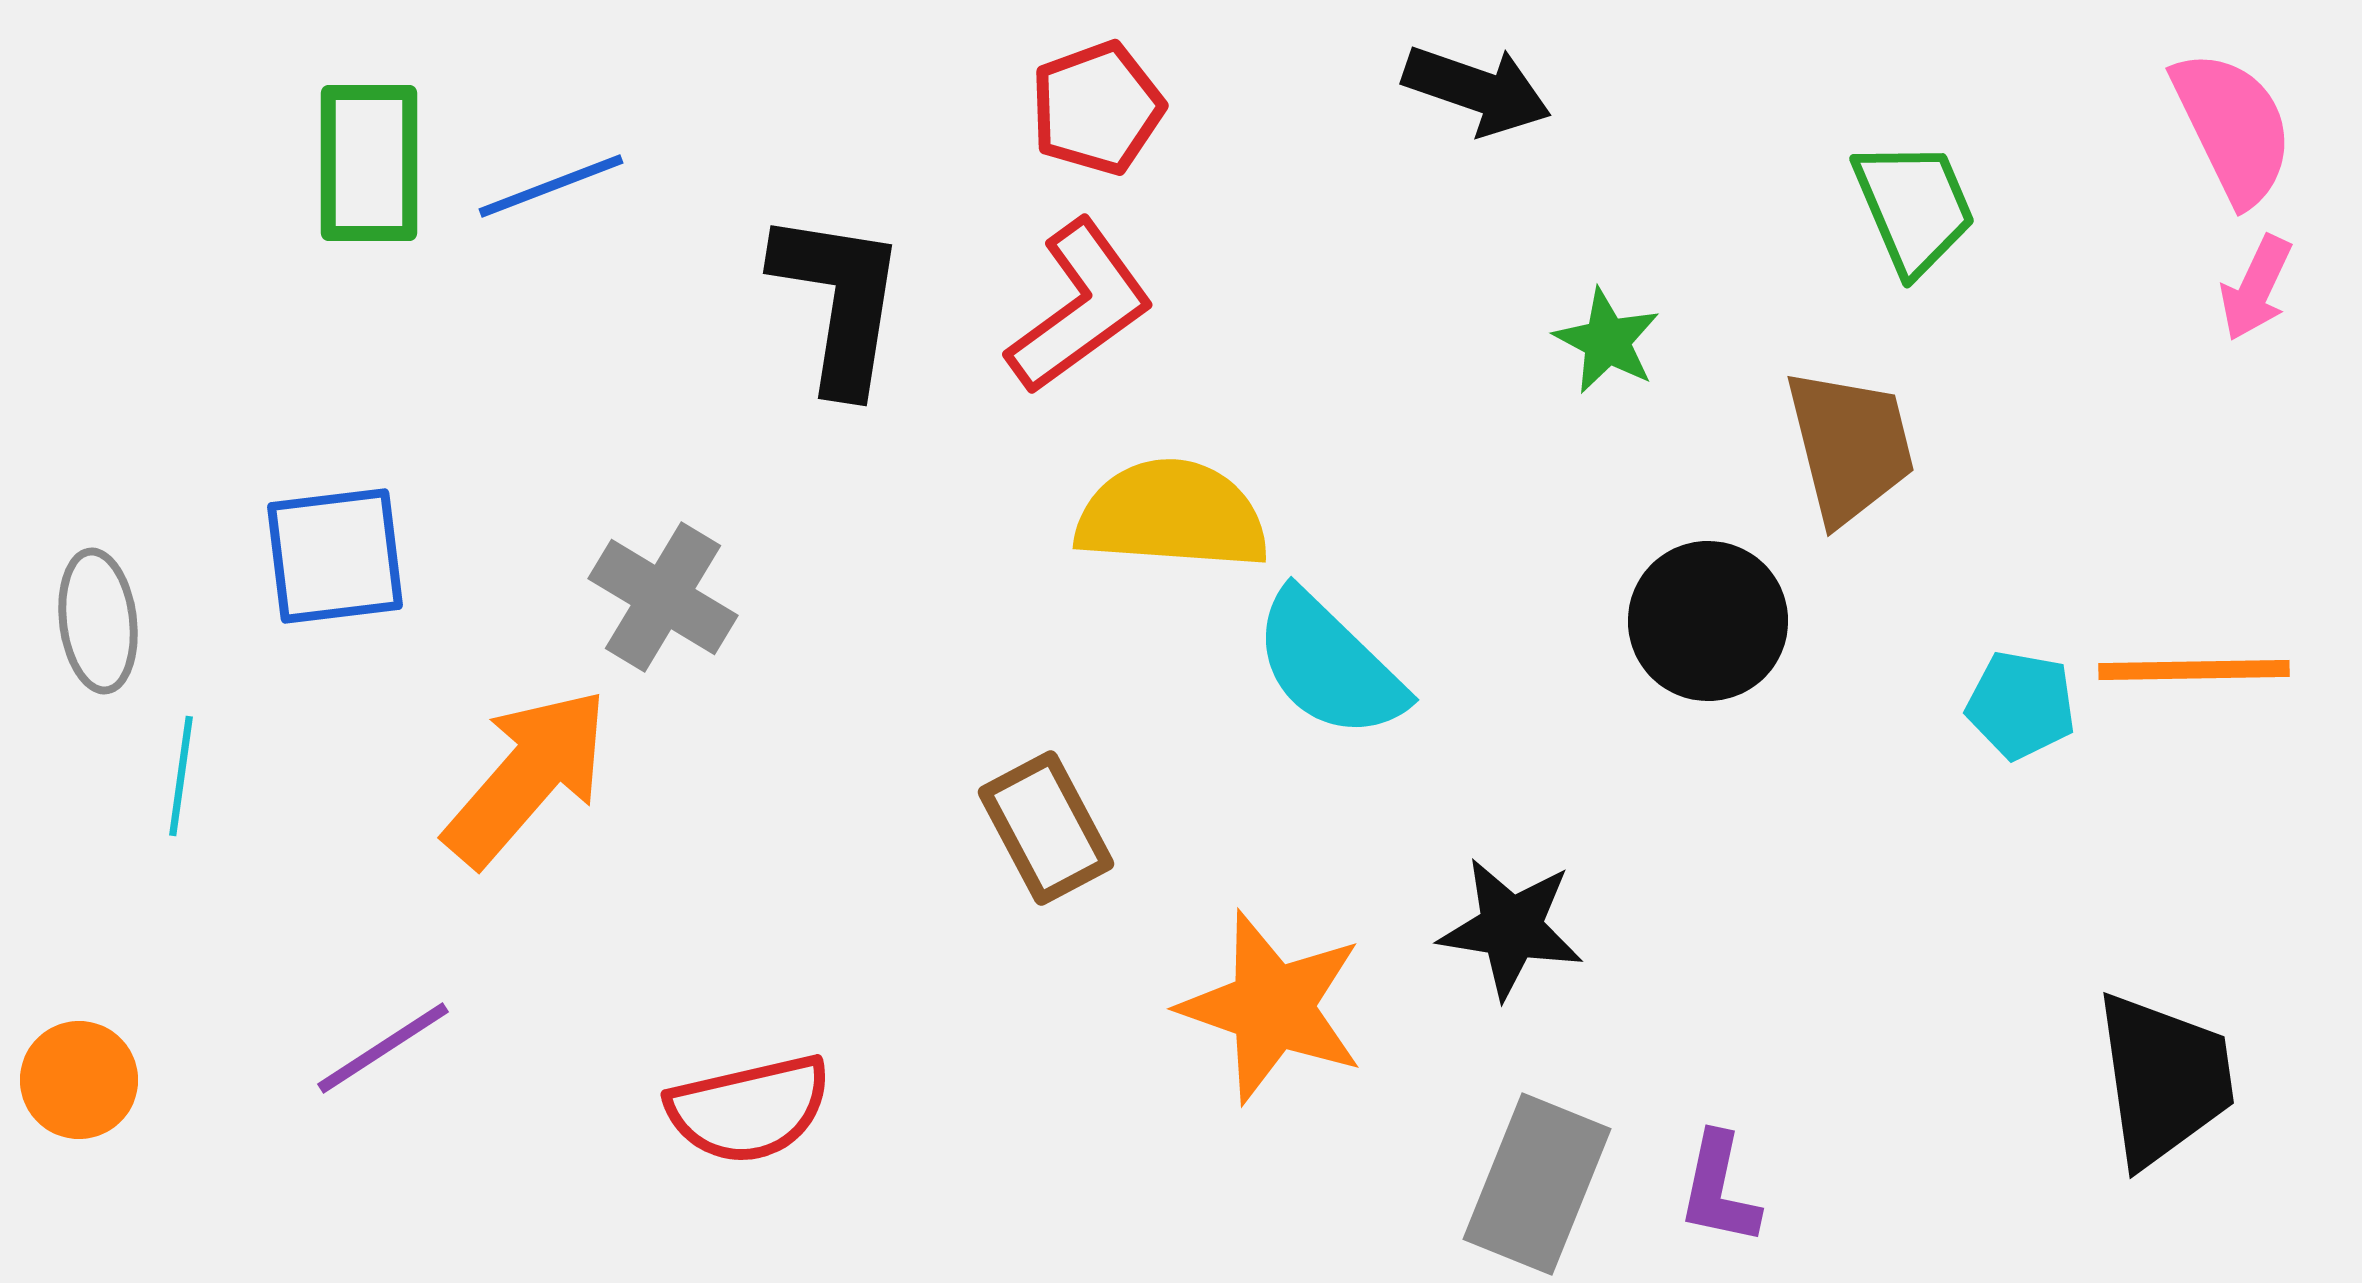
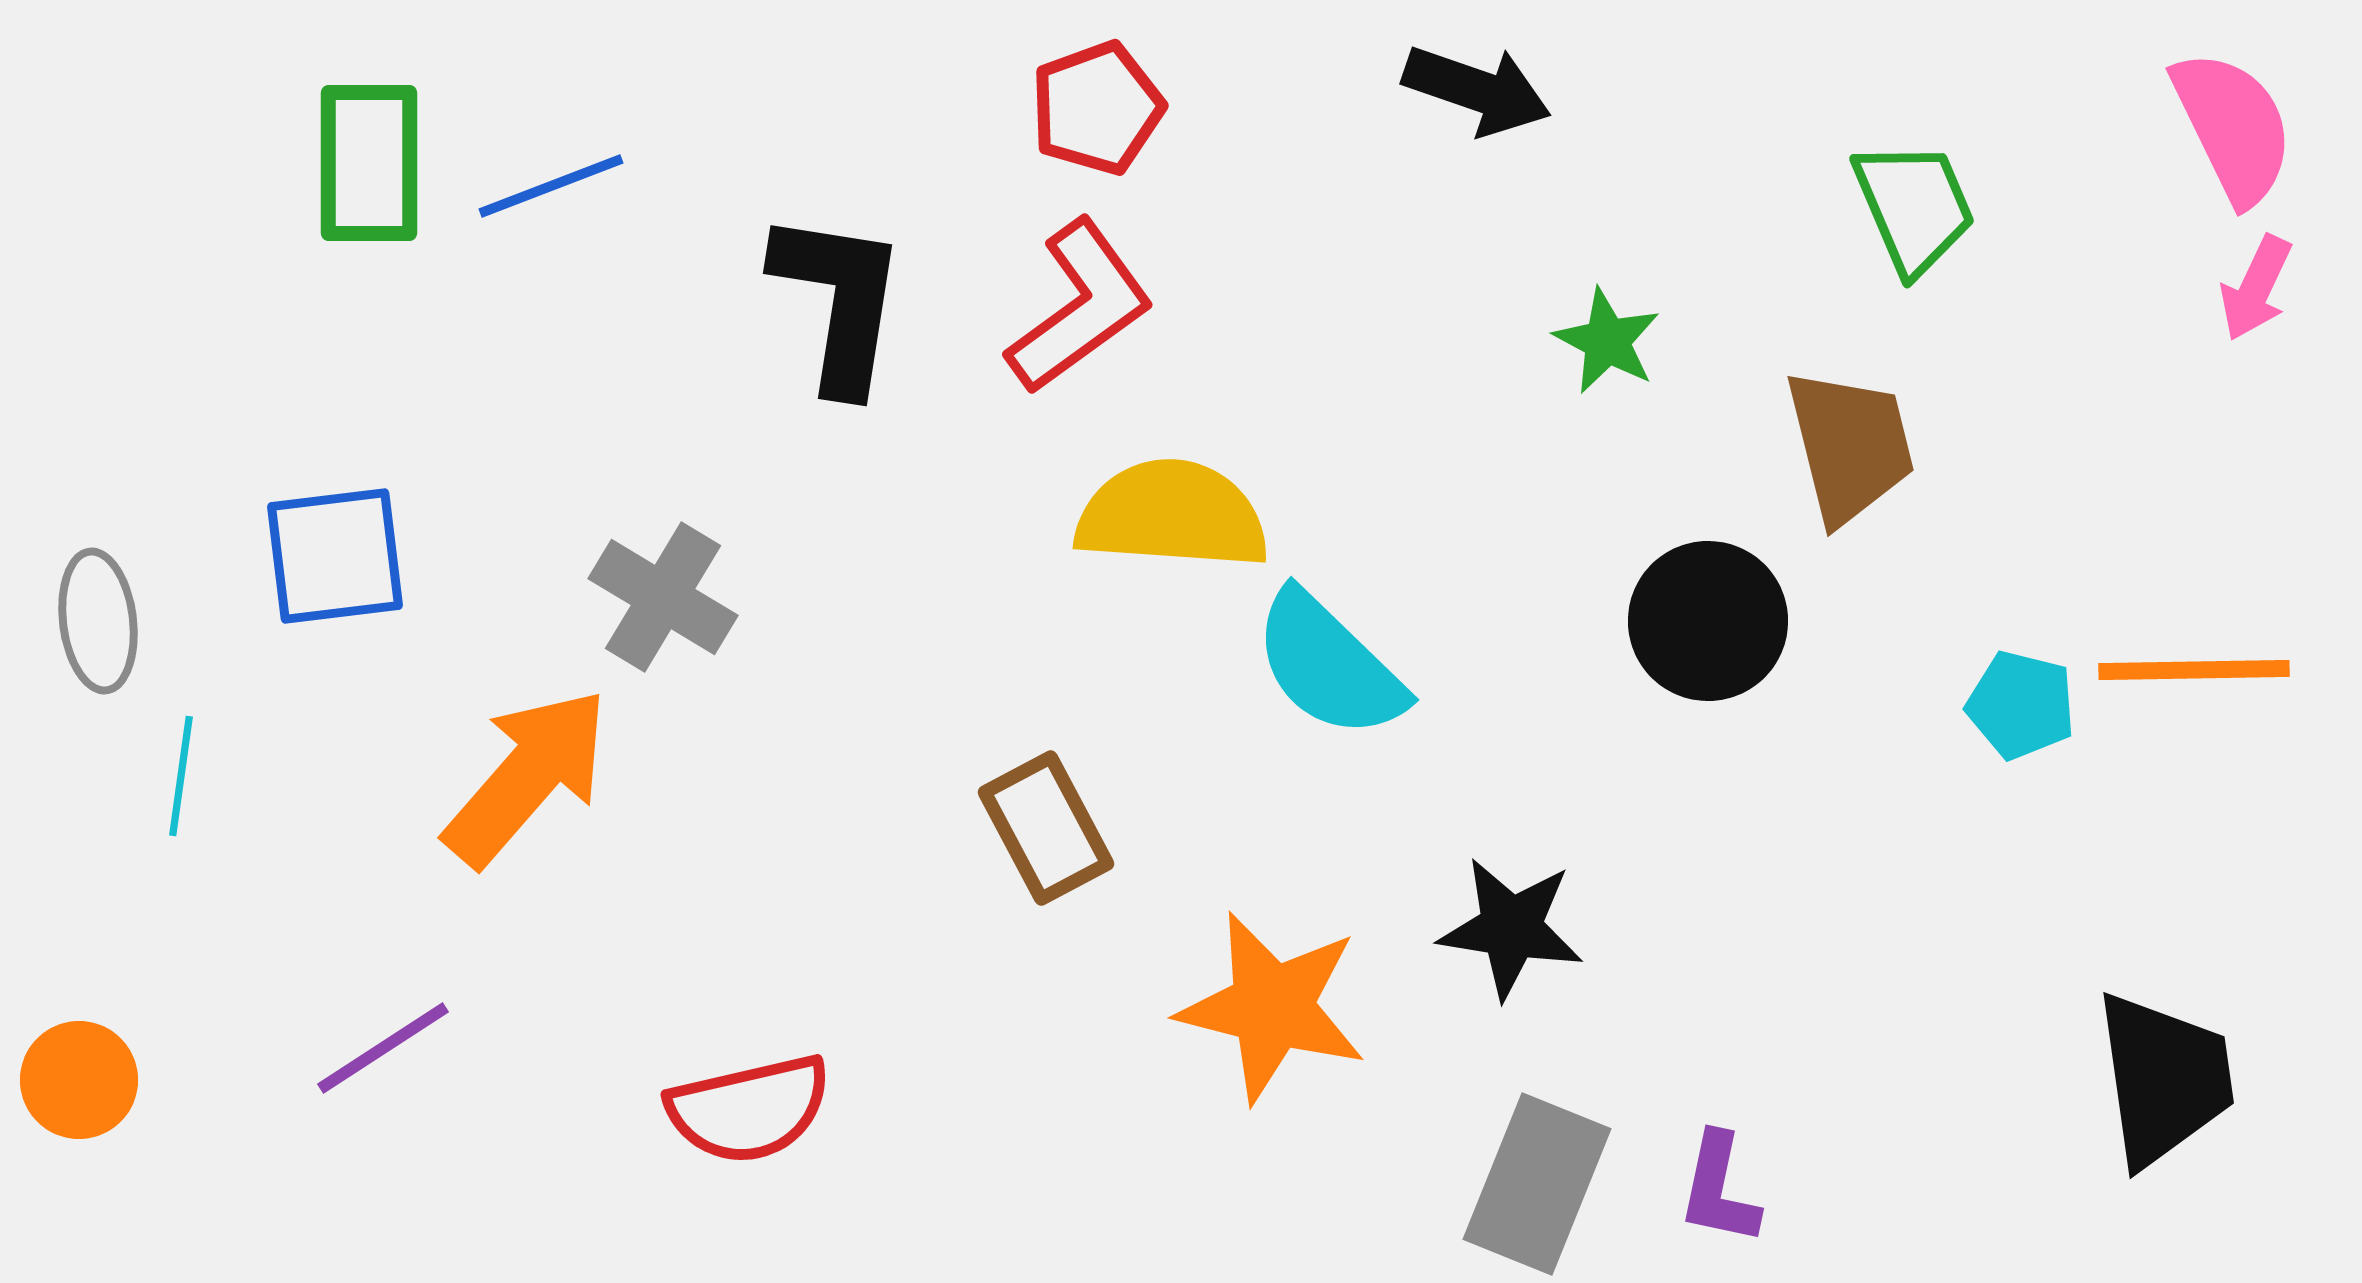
cyan pentagon: rotated 4 degrees clockwise
orange star: rotated 5 degrees counterclockwise
